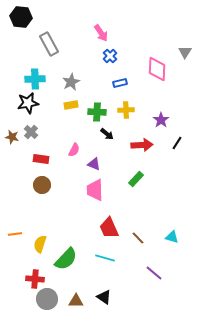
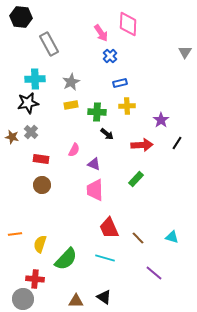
pink diamond: moved 29 px left, 45 px up
yellow cross: moved 1 px right, 4 px up
gray circle: moved 24 px left
